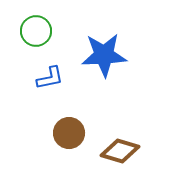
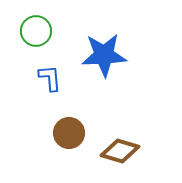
blue L-shape: rotated 84 degrees counterclockwise
